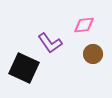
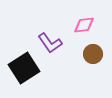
black square: rotated 32 degrees clockwise
